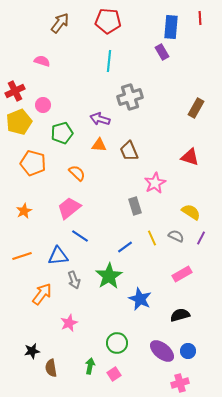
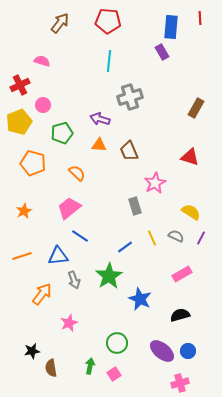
red cross at (15, 91): moved 5 px right, 6 px up
